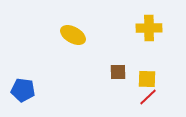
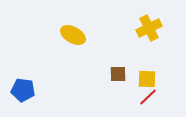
yellow cross: rotated 25 degrees counterclockwise
brown square: moved 2 px down
